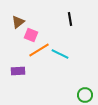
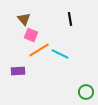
brown triangle: moved 6 px right, 3 px up; rotated 32 degrees counterclockwise
green circle: moved 1 px right, 3 px up
